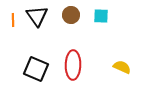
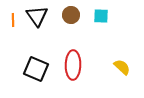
yellow semicircle: rotated 18 degrees clockwise
